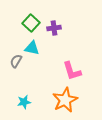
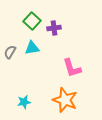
green square: moved 1 px right, 2 px up
cyan triangle: rotated 21 degrees counterclockwise
gray semicircle: moved 6 px left, 9 px up
pink L-shape: moved 3 px up
orange star: rotated 25 degrees counterclockwise
